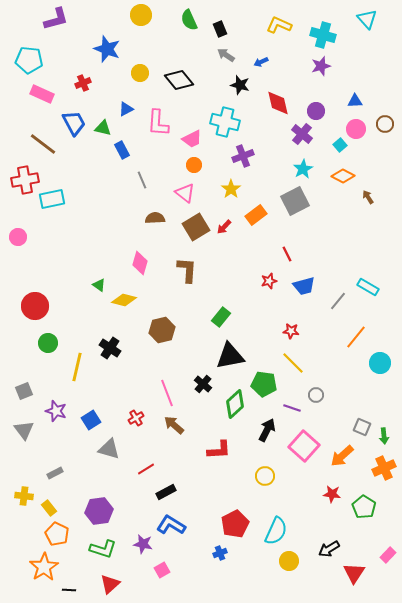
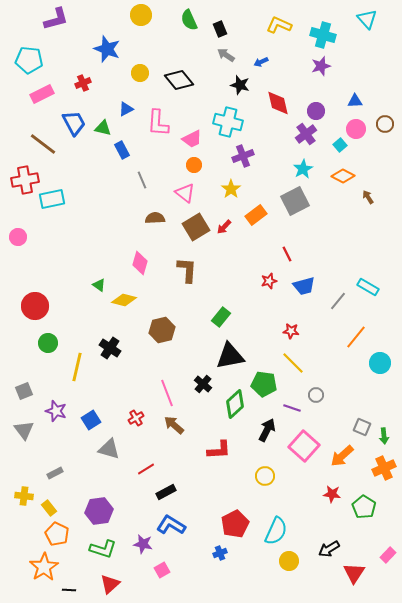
pink rectangle at (42, 94): rotated 50 degrees counterclockwise
cyan cross at (225, 122): moved 3 px right
purple cross at (302, 134): moved 4 px right; rotated 15 degrees clockwise
